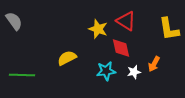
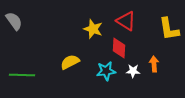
yellow star: moved 5 px left
red diamond: moved 2 px left; rotated 15 degrees clockwise
yellow semicircle: moved 3 px right, 4 px down
orange arrow: rotated 147 degrees clockwise
white star: moved 1 px left, 1 px up; rotated 16 degrees clockwise
